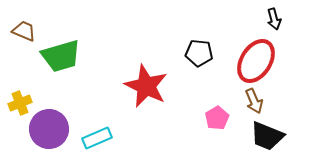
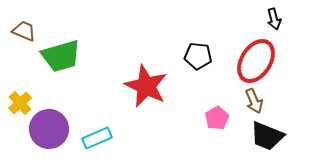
black pentagon: moved 1 px left, 3 px down
yellow cross: rotated 20 degrees counterclockwise
